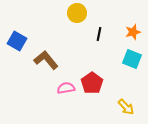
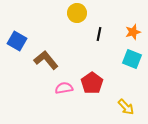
pink semicircle: moved 2 px left
